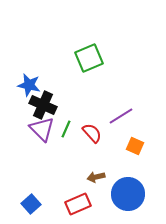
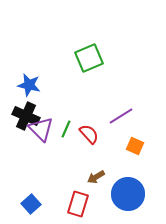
black cross: moved 17 px left, 11 px down
purple triangle: moved 1 px left
red semicircle: moved 3 px left, 1 px down
brown arrow: rotated 18 degrees counterclockwise
red rectangle: rotated 50 degrees counterclockwise
